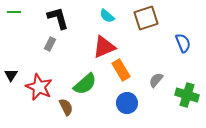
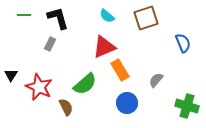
green line: moved 10 px right, 3 px down
orange rectangle: moved 1 px left
green cross: moved 11 px down
